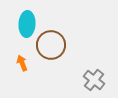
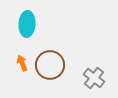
brown circle: moved 1 px left, 20 px down
gray cross: moved 2 px up
